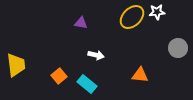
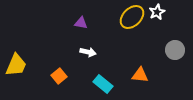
white star: rotated 21 degrees counterclockwise
gray circle: moved 3 px left, 2 px down
white arrow: moved 8 px left, 3 px up
yellow trapezoid: rotated 30 degrees clockwise
cyan rectangle: moved 16 px right
